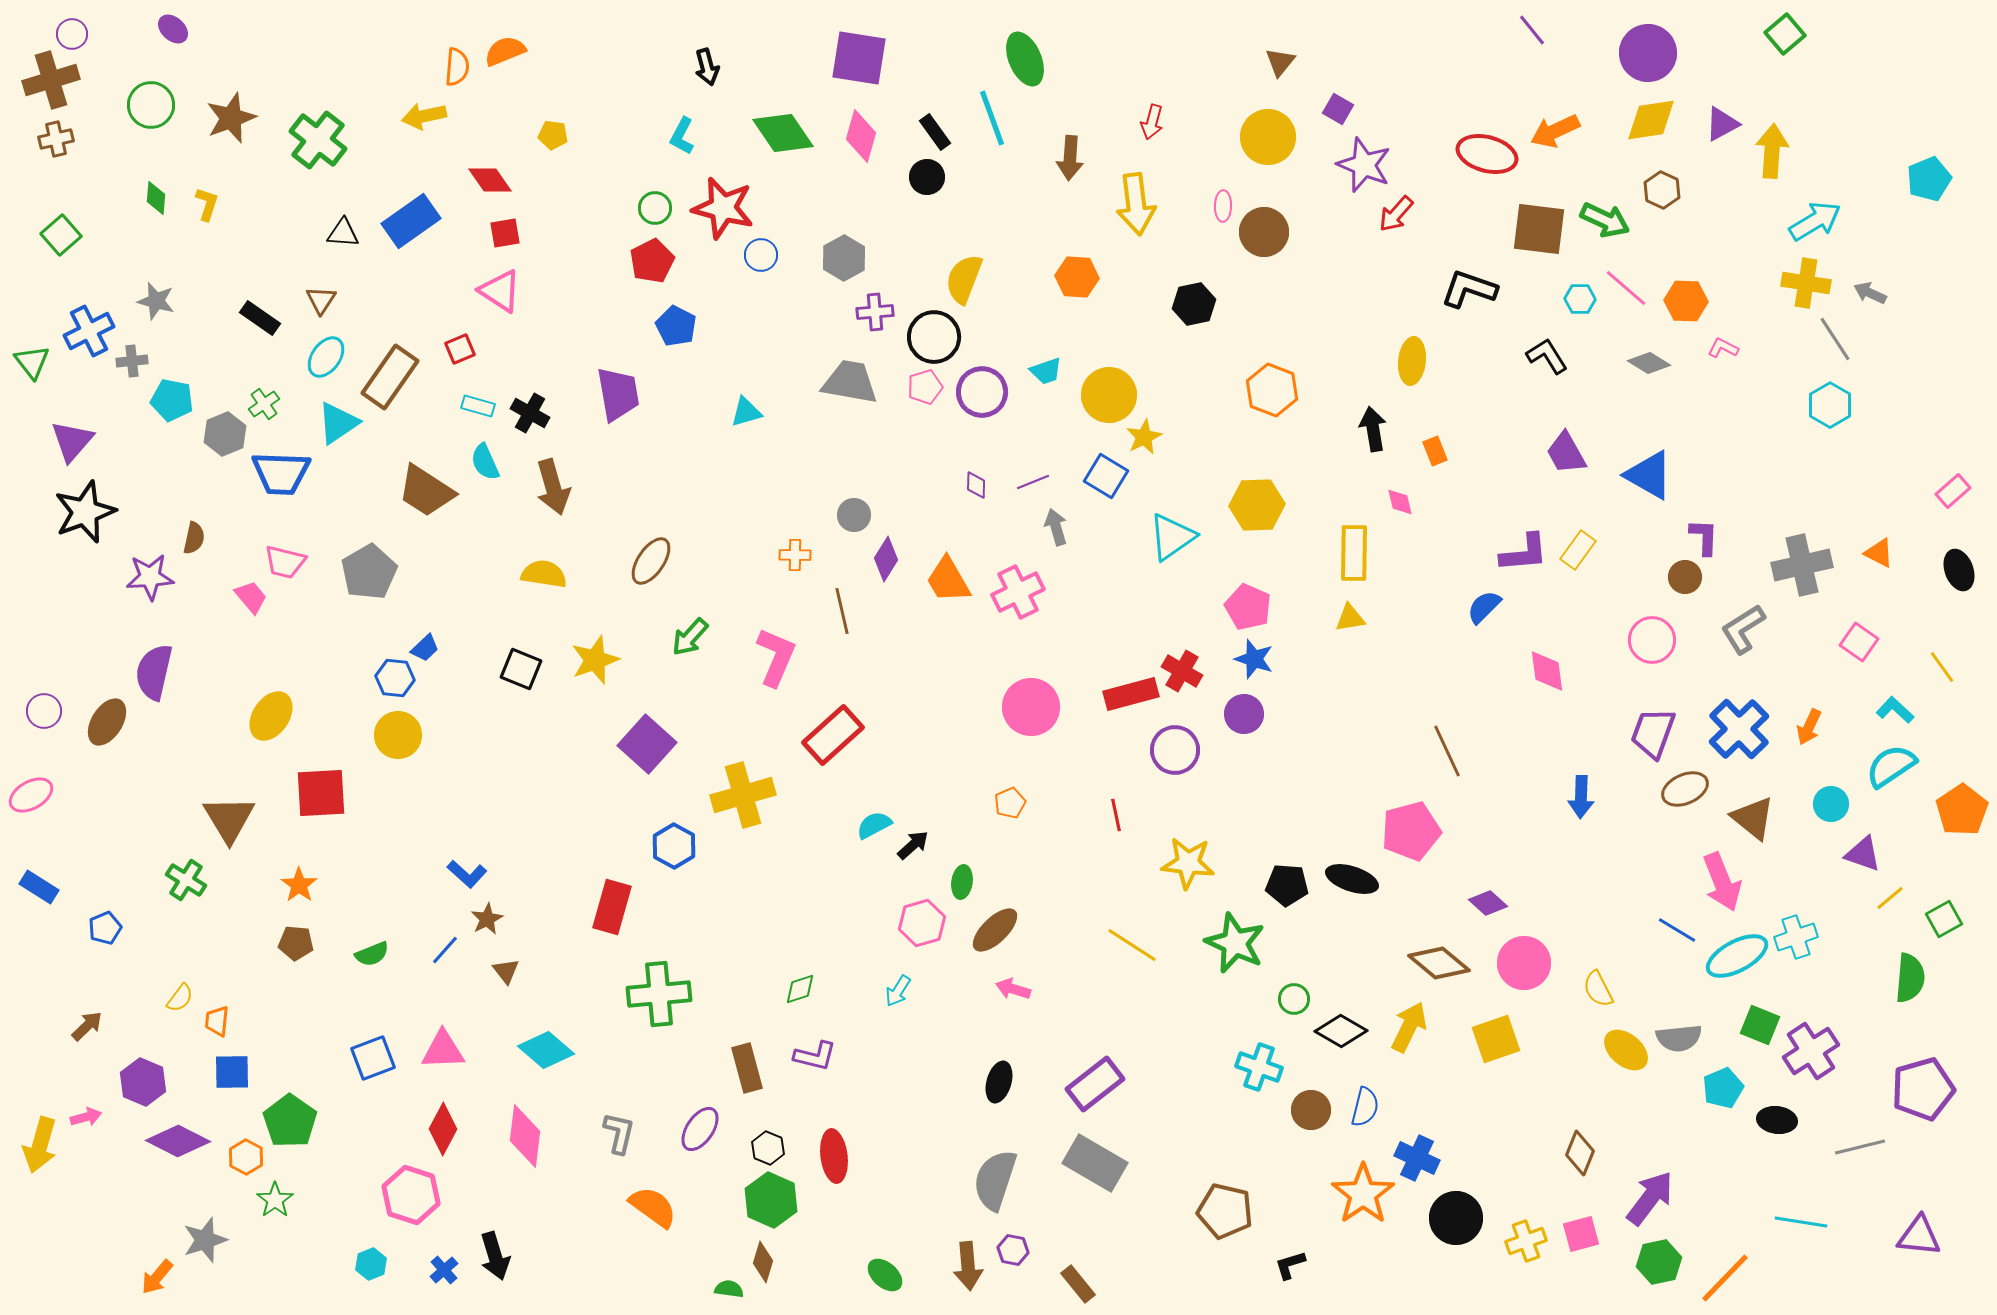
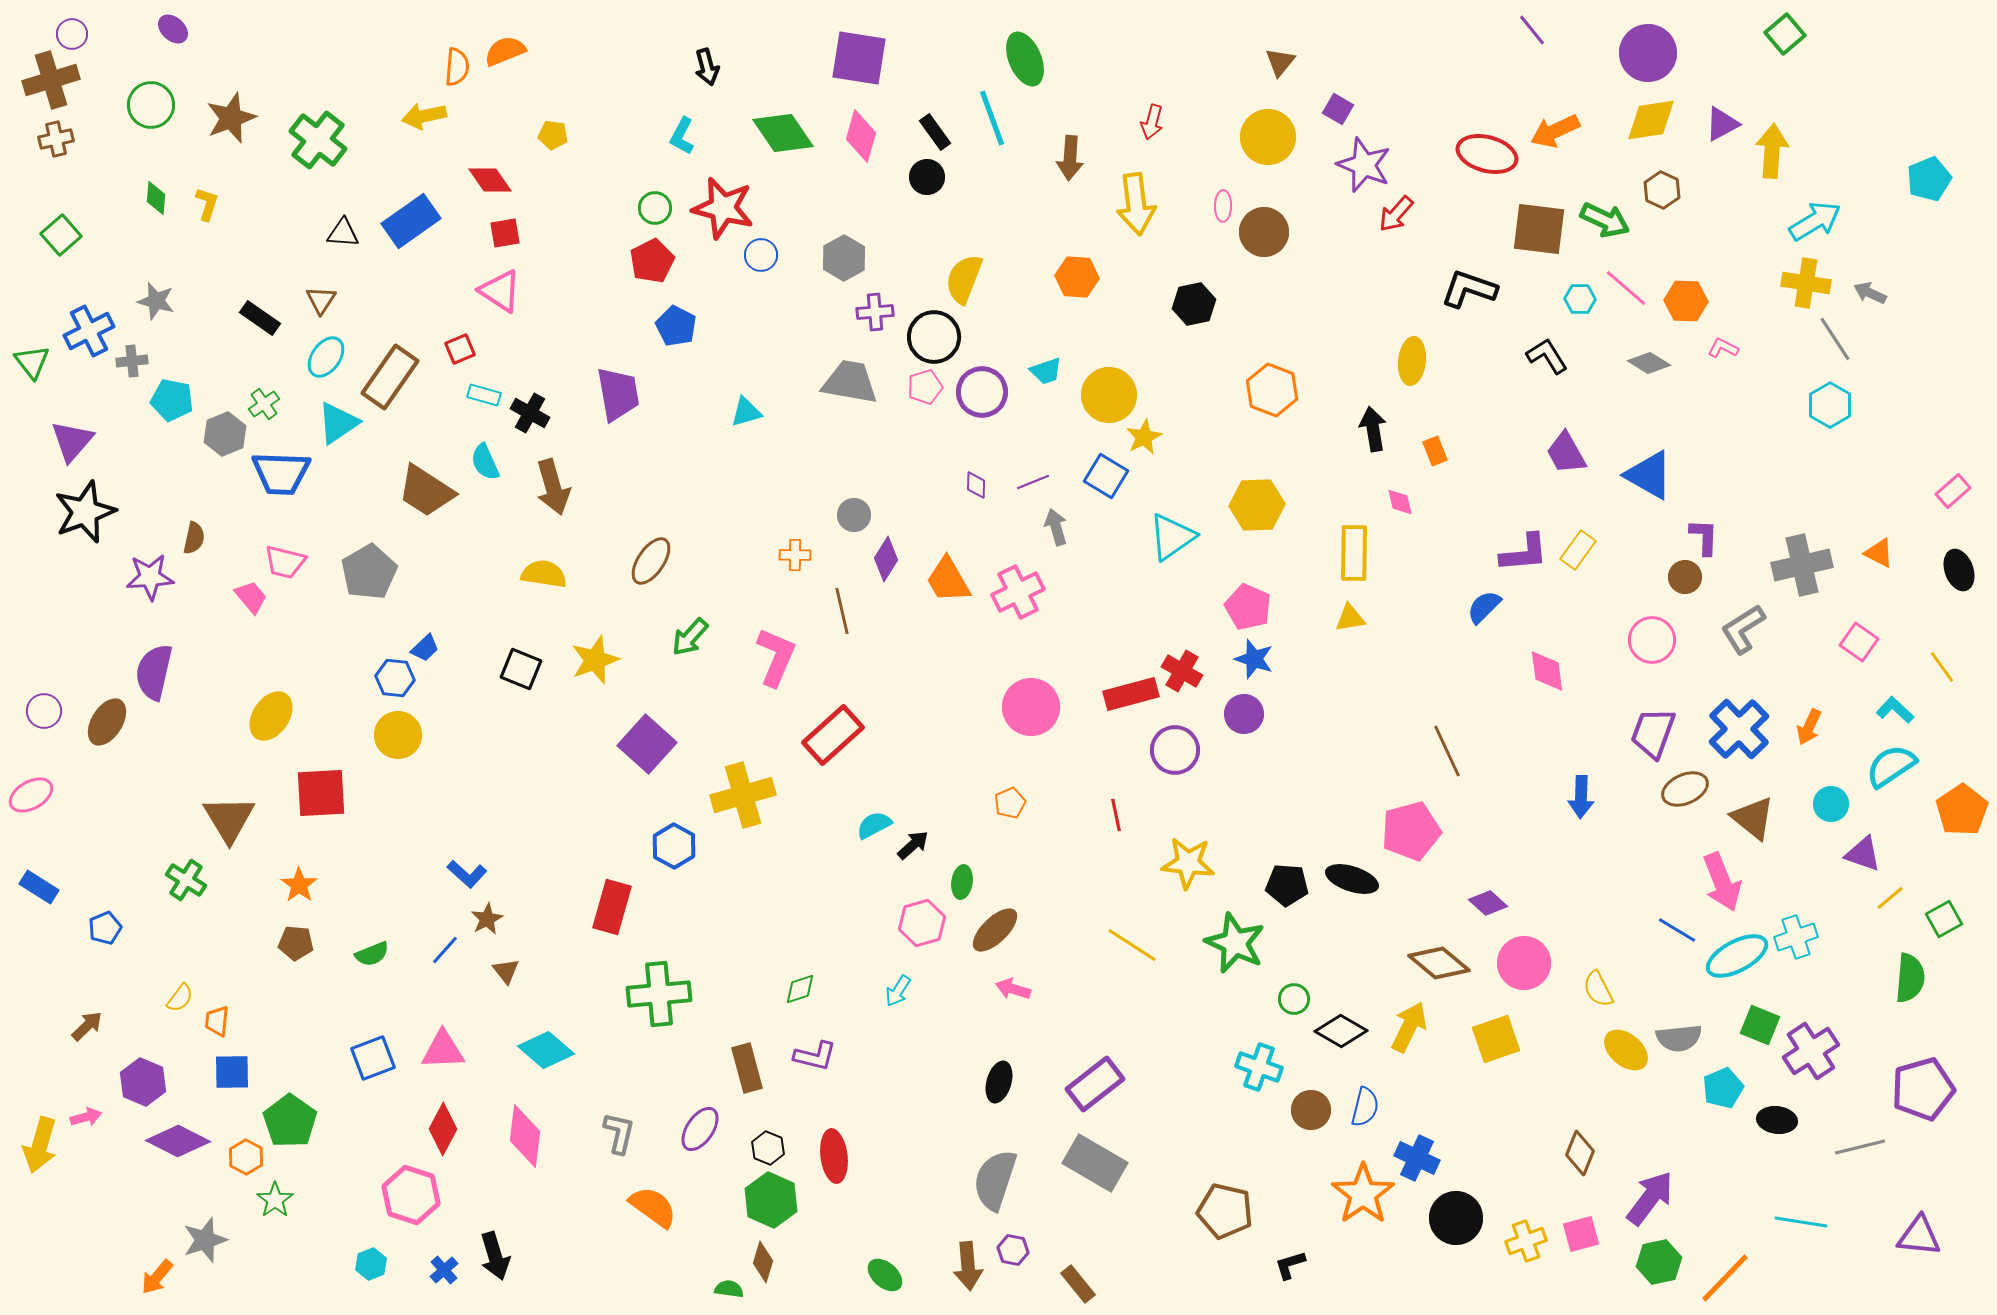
cyan rectangle at (478, 406): moved 6 px right, 11 px up
